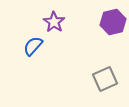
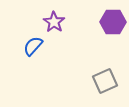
purple hexagon: rotated 15 degrees clockwise
gray square: moved 2 px down
